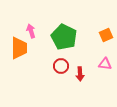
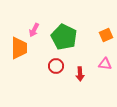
pink arrow: moved 3 px right, 1 px up; rotated 136 degrees counterclockwise
red circle: moved 5 px left
